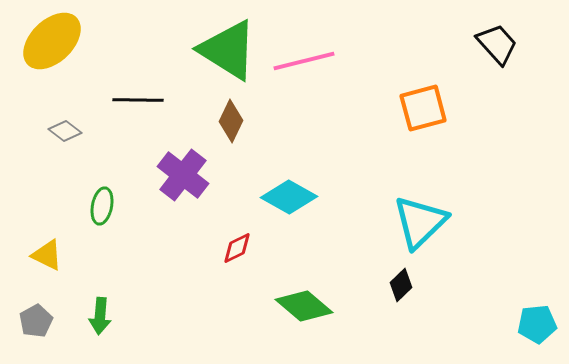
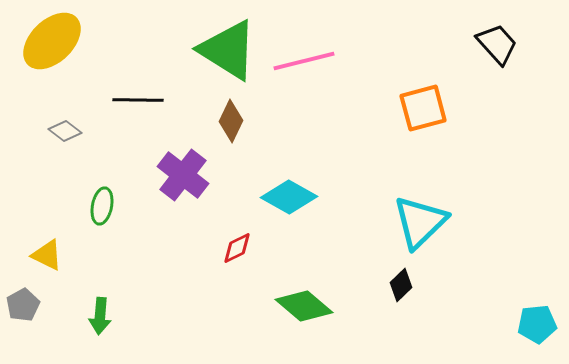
gray pentagon: moved 13 px left, 16 px up
